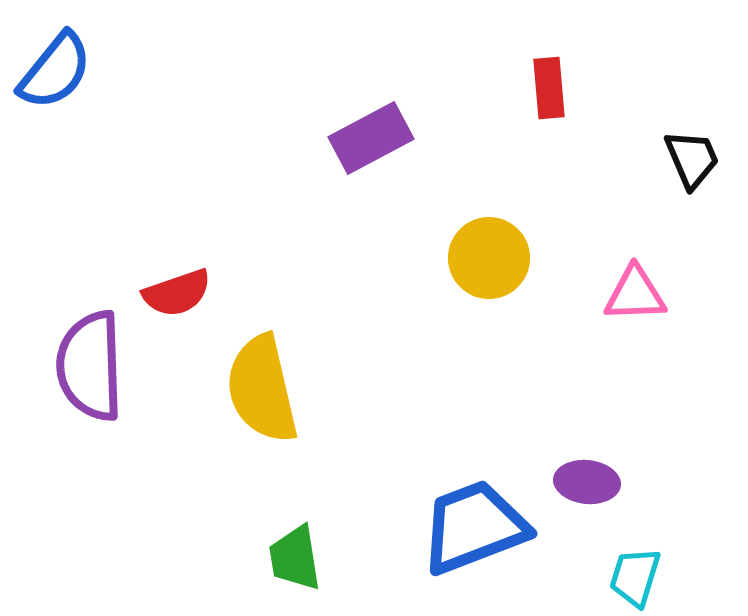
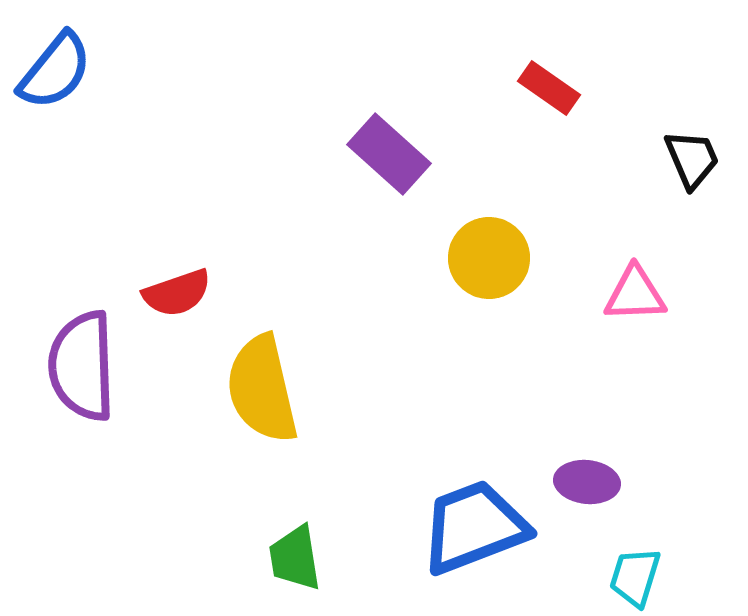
red rectangle: rotated 50 degrees counterclockwise
purple rectangle: moved 18 px right, 16 px down; rotated 70 degrees clockwise
purple semicircle: moved 8 px left
